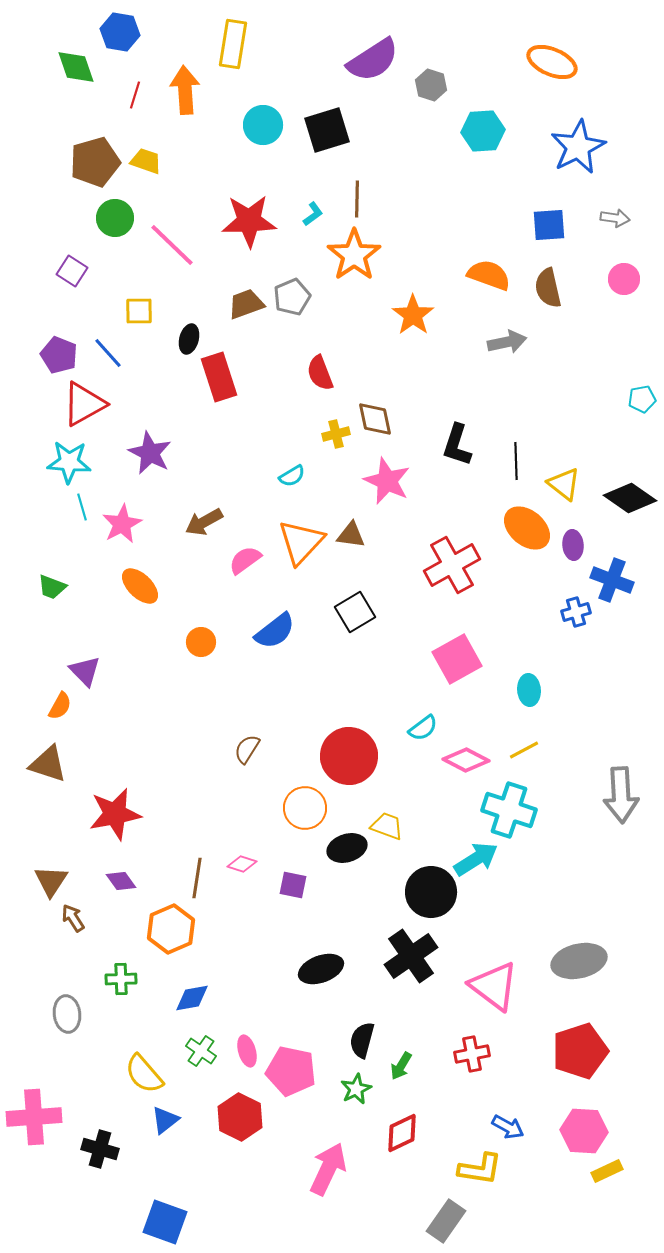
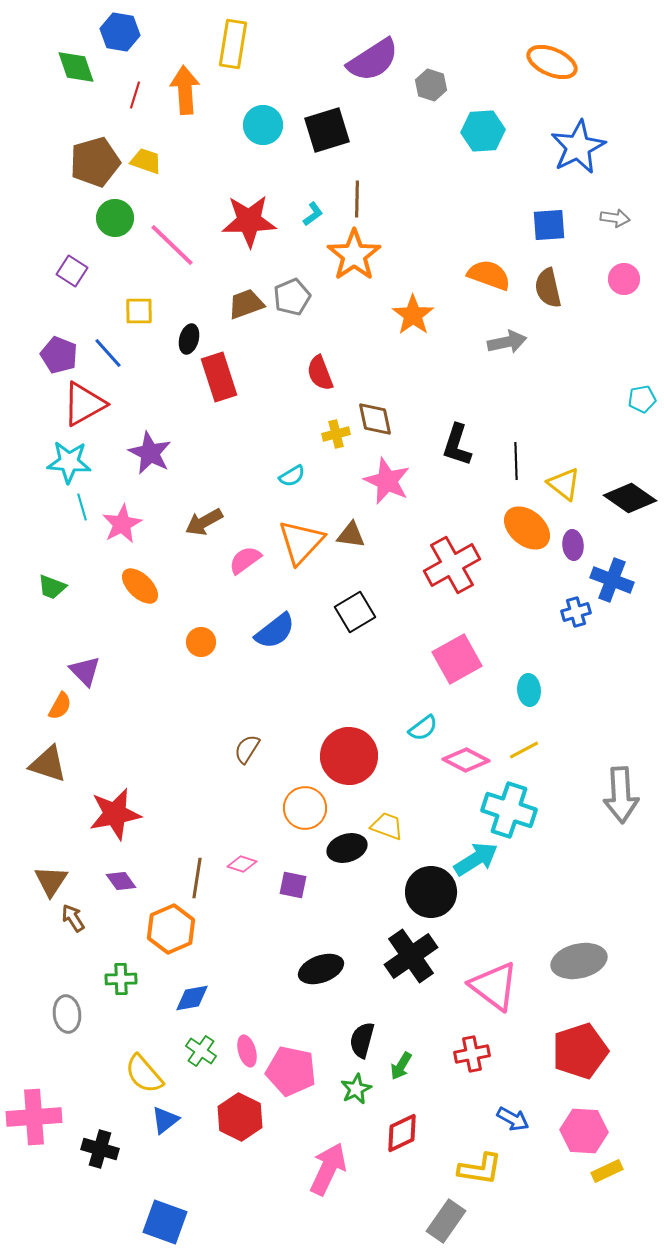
blue arrow at (508, 1127): moved 5 px right, 8 px up
